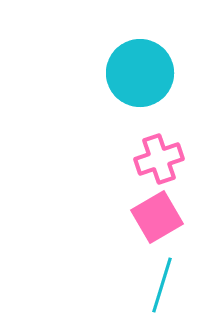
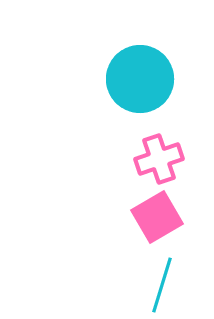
cyan circle: moved 6 px down
